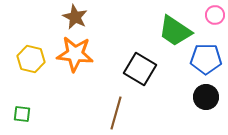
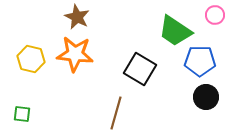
brown star: moved 2 px right
blue pentagon: moved 6 px left, 2 px down
